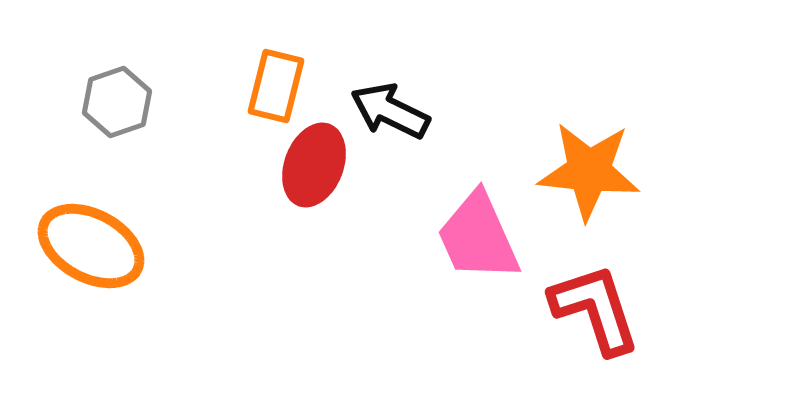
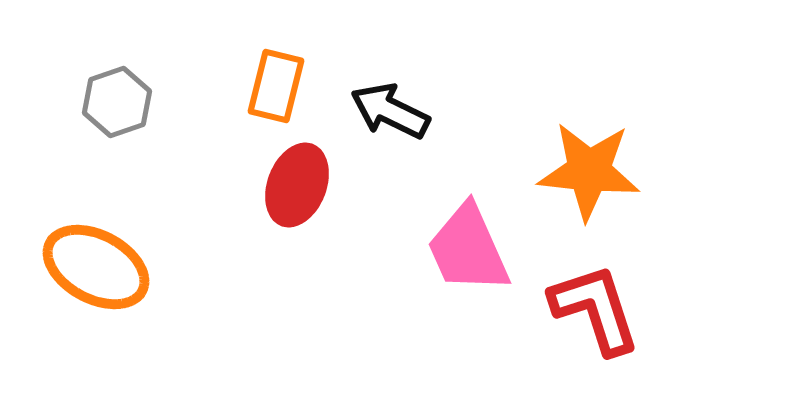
red ellipse: moved 17 px left, 20 px down
pink trapezoid: moved 10 px left, 12 px down
orange ellipse: moved 5 px right, 21 px down
